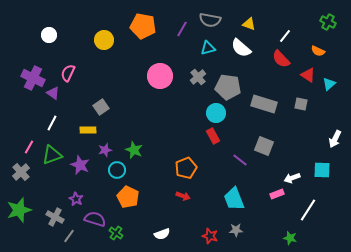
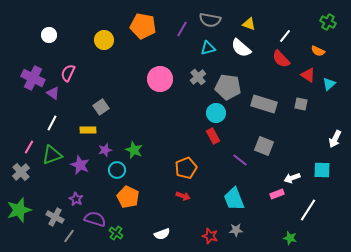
pink circle at (160, 76): moved 3 px down
